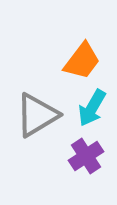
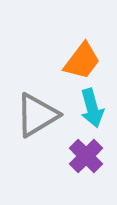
cyan arrow: rotated 45 degrees counterclockwise
purple cross: rotated 12 degrees counterclockwise
